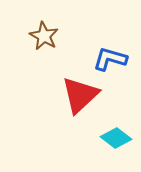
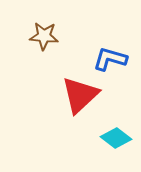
brown star: rotated 24 degrees counterclockwise
